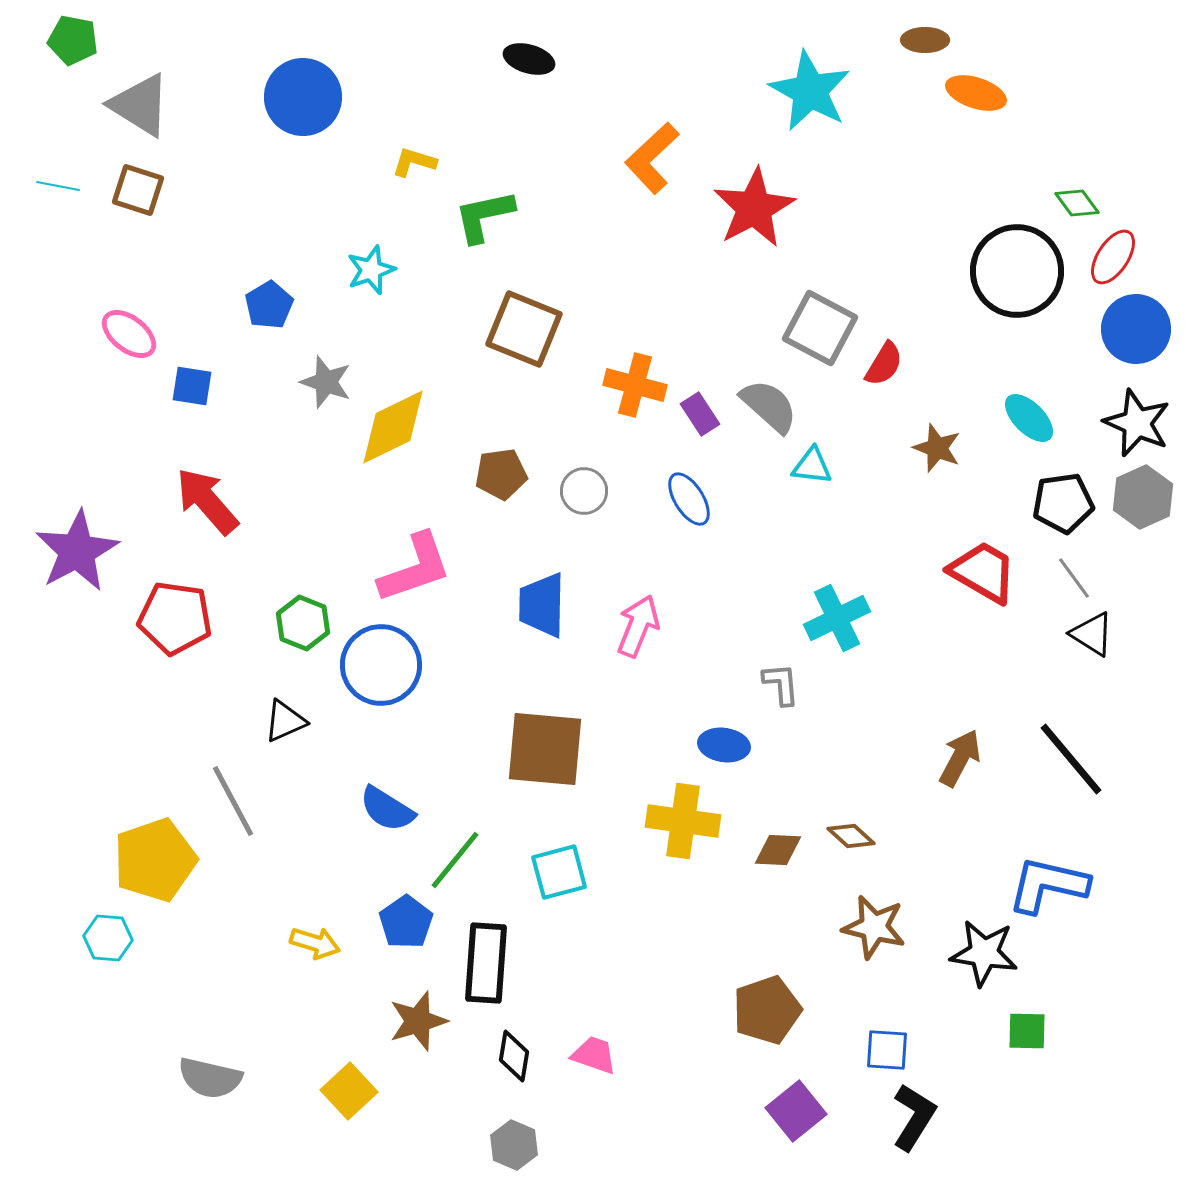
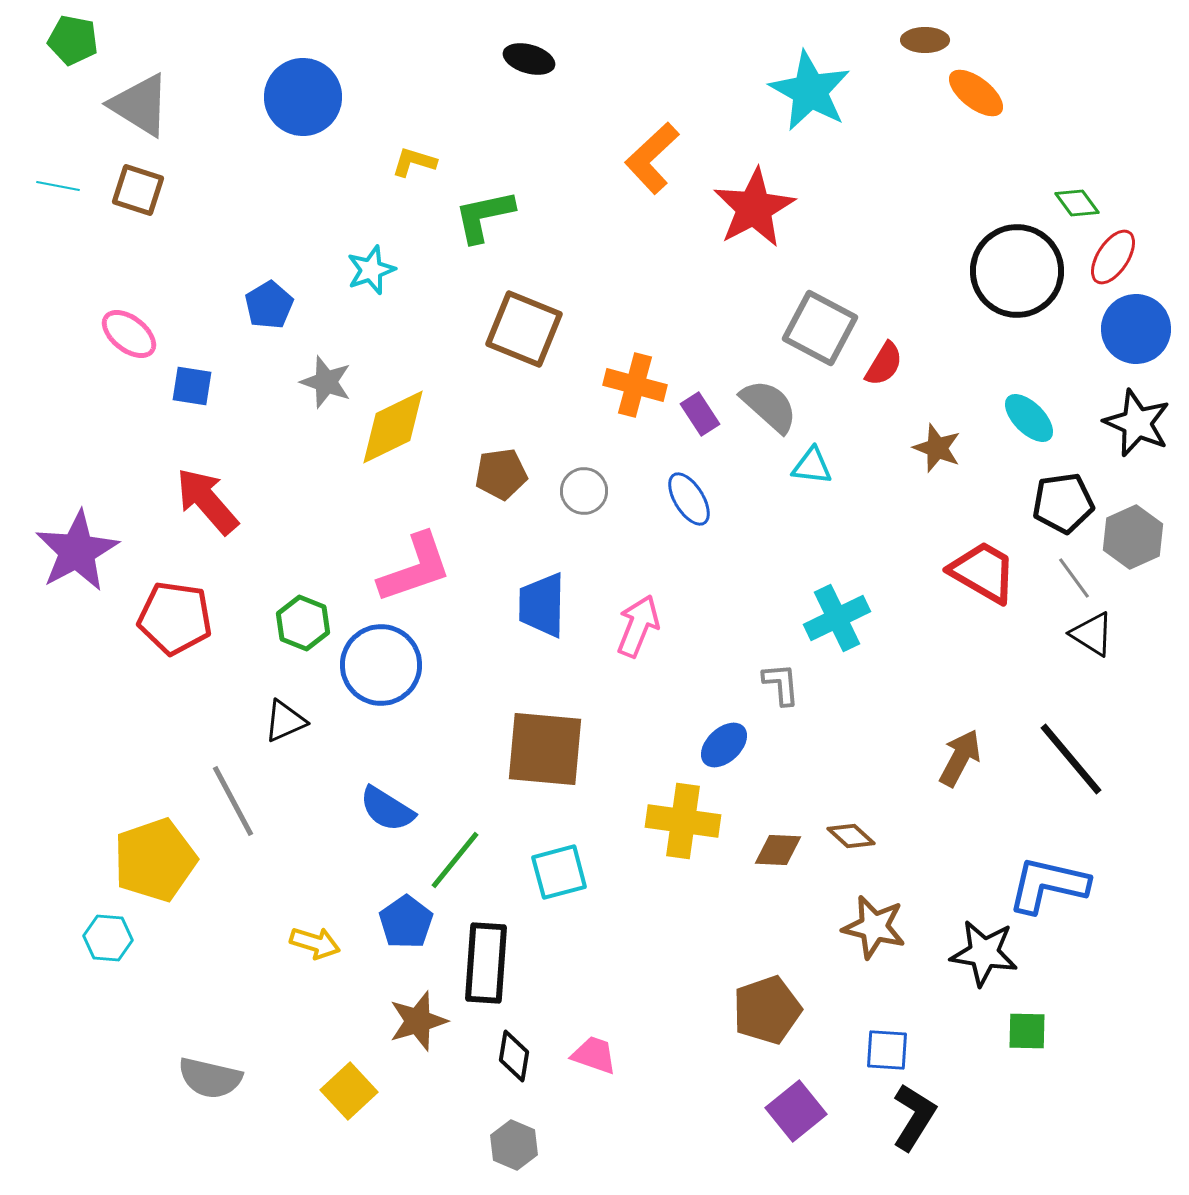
orange ellipse at (976, 93): rotated 20 degrees clockwise
gray hexagon at (1143, 497): moved 10 px left, 40 px down
blue ellipse at (724, 745): rotated 51 degrees counterclockwise
